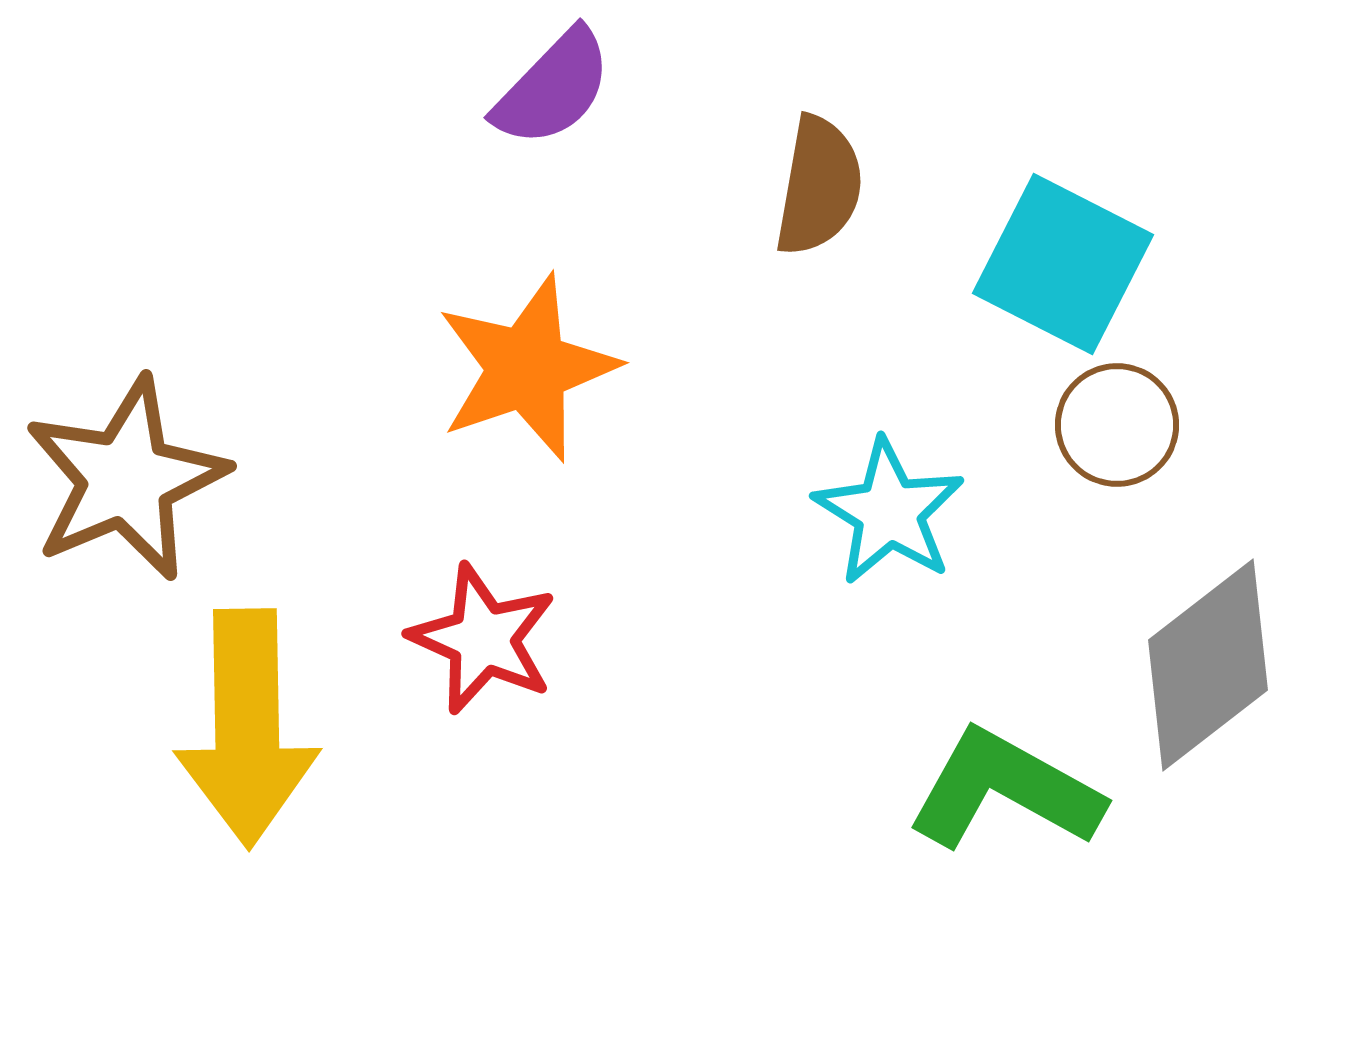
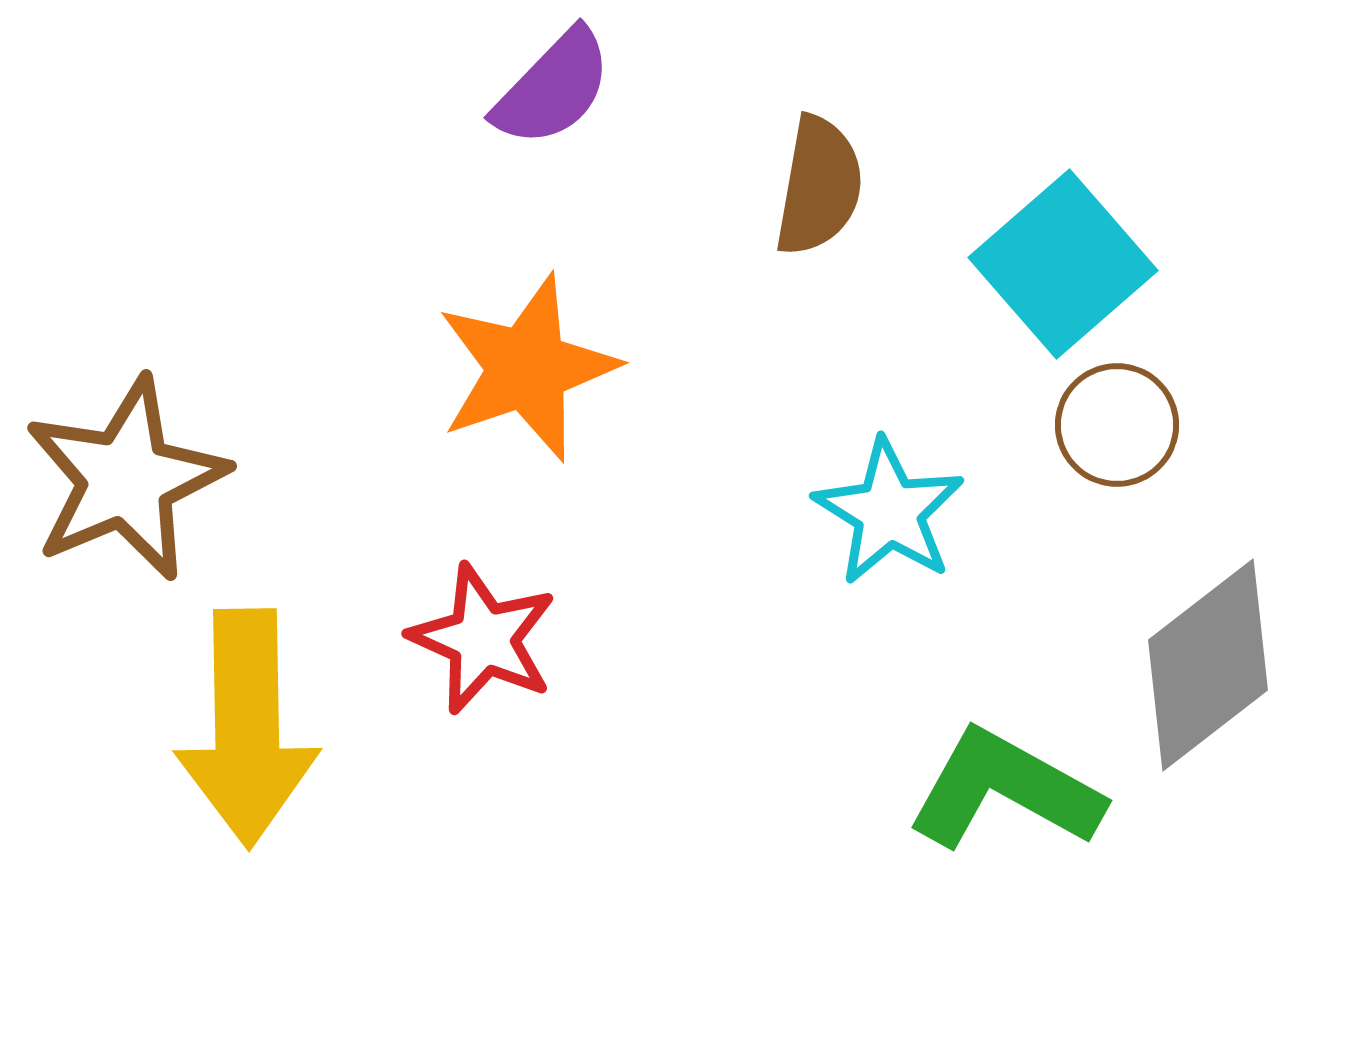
cyan square: rotated 22 degrees clockwise
